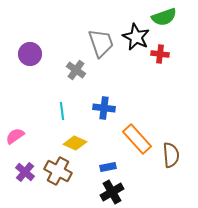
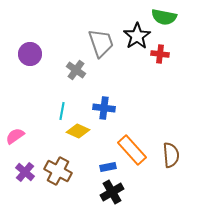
green semicircle: rotated 30 degrees clockwise
black star: moved 1 px right, 1 px up; rotated 12 degrees clockwise
cyan line: rotated 18 degrees clockwise
orange rectangle: moved 5 px left, 11 px down
yellow diamond: moved 3 px right, 12 px up
